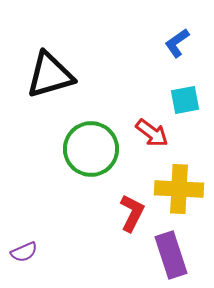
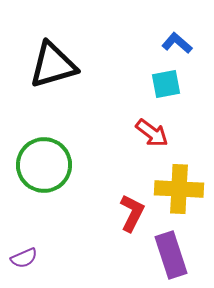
blue L-shape: rotated 76 degrees clockwise
black triangle: moved 3 px right, 10 px up
cyan square: moved 19 px left, 16 px up
green circle: moved 47 px left, 16 px down
purple semicircle: moved 6 px down
